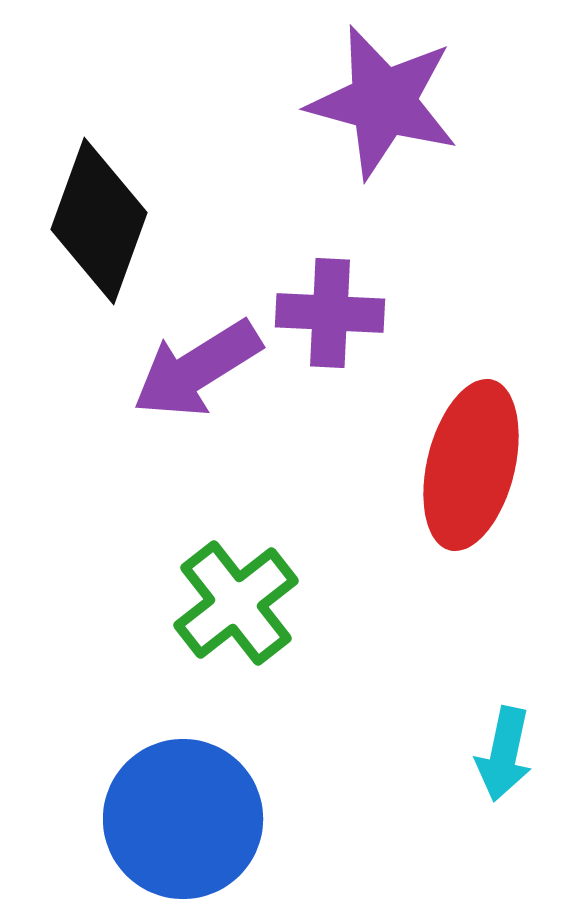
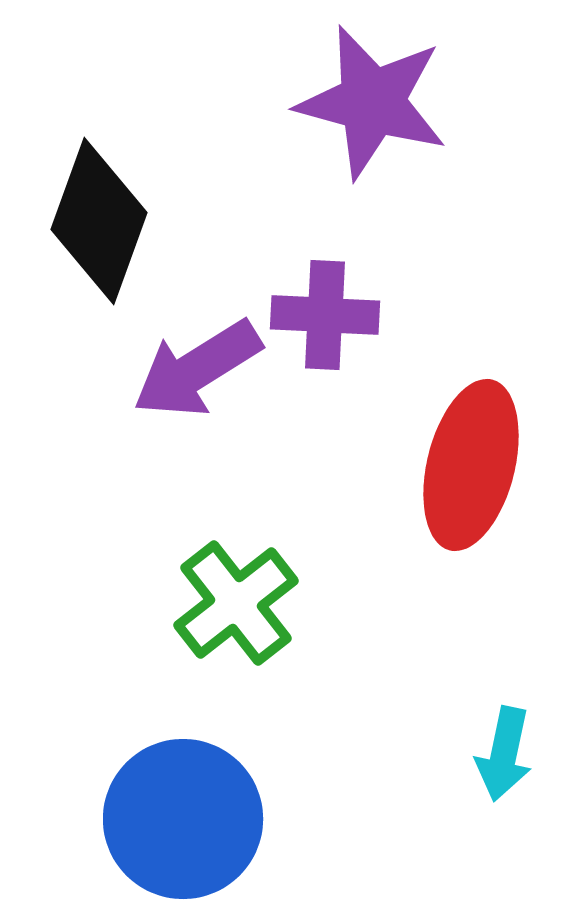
purple star: moved 11 px left
purple cross: moved 5 px left, 2 px down
